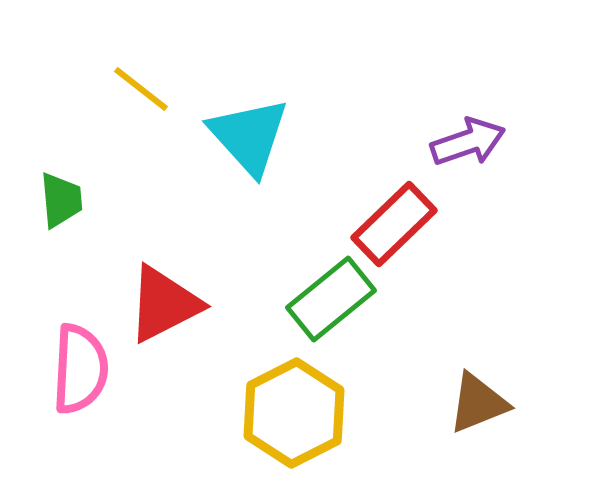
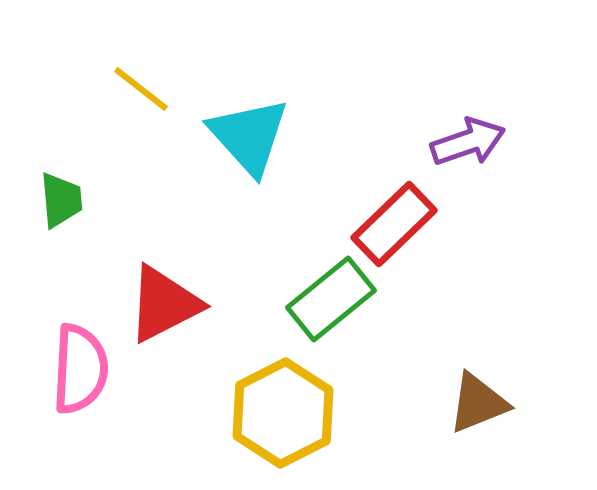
yellow hexagon: moved 11 px left
